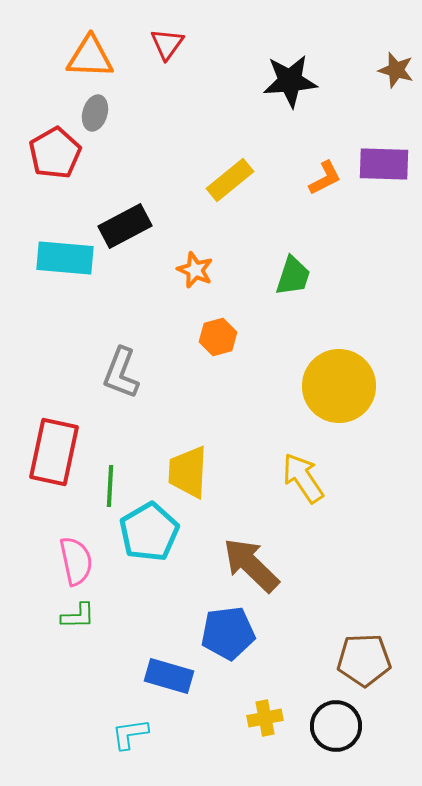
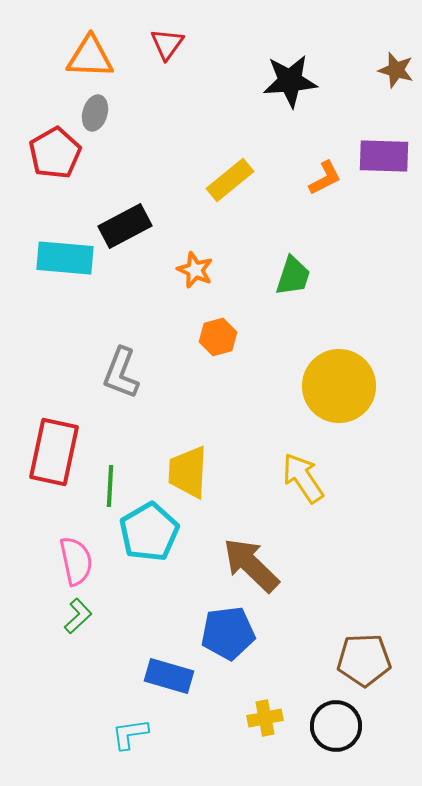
purple rectangle: moved 8 px up
green L-shape: rotated 42 degrees counterclockwise
